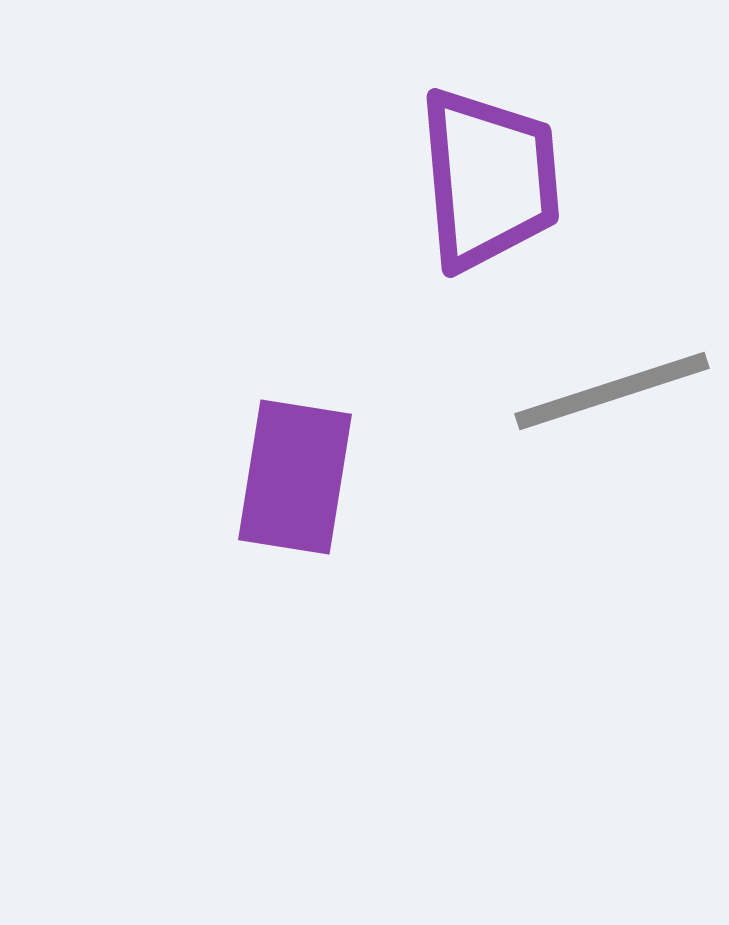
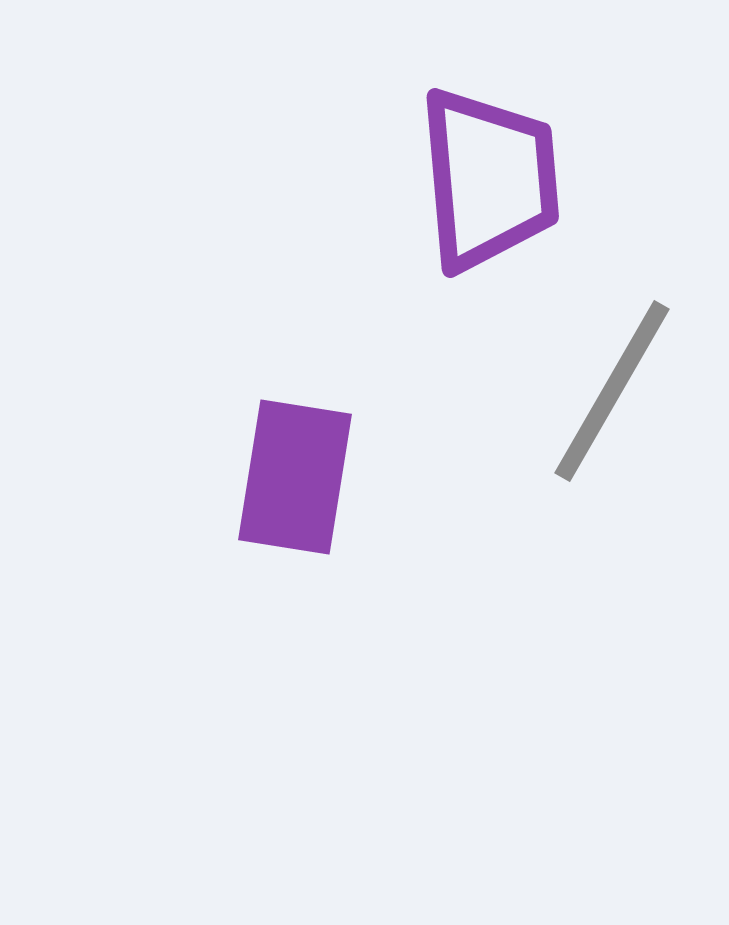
gray line: rotated 42 degrees counterclockwise
